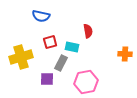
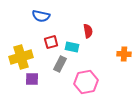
red square: moved 1 px right
orange cross: moved 1 px left
gray rectangle: moved 1 px left, 1 px down
purple square: moved 15 px left
